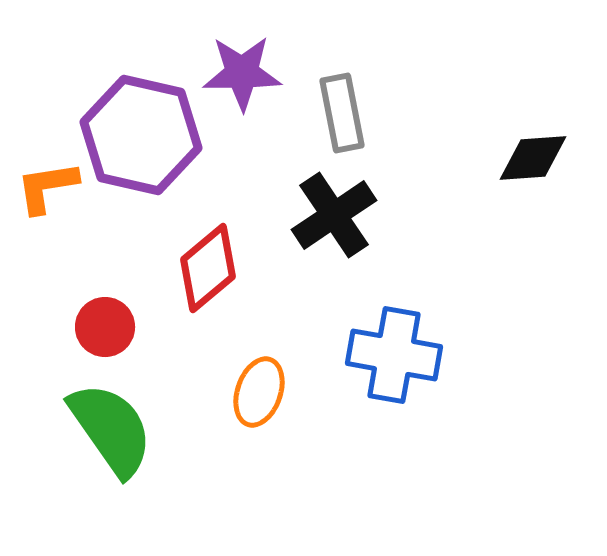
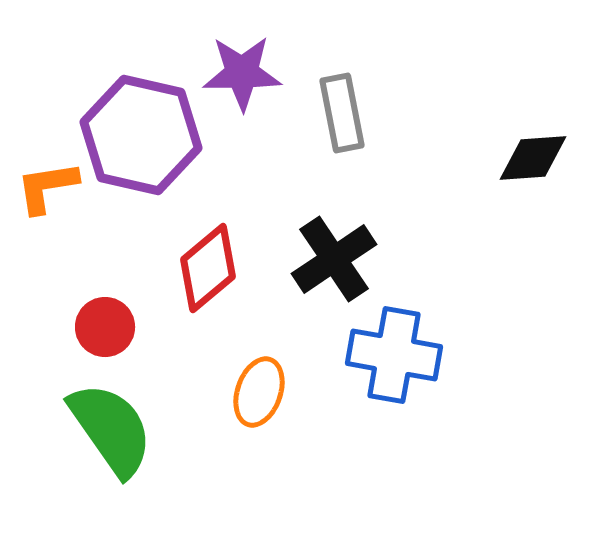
black cross: moved 44 px down
